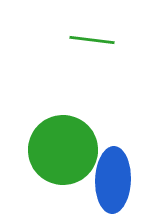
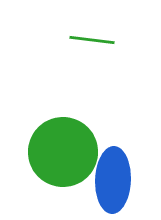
green circle: moved 2 px down
